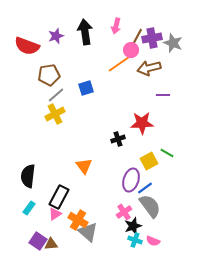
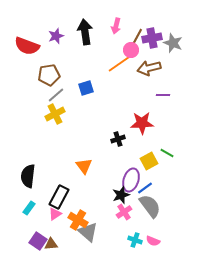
black star: moved 12 px left, 31 px up
